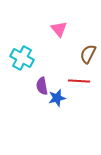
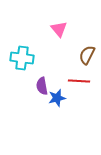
brown semicircle: moved 1 px left, 1 px down
cyan cross: rotated 20 degrees counterclockwise
